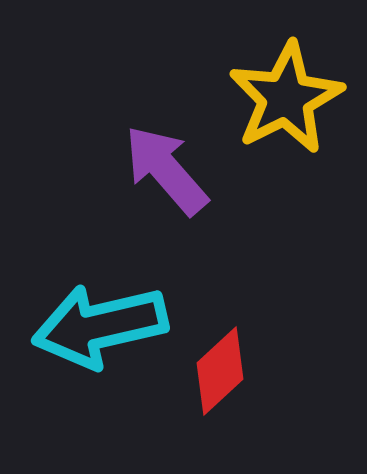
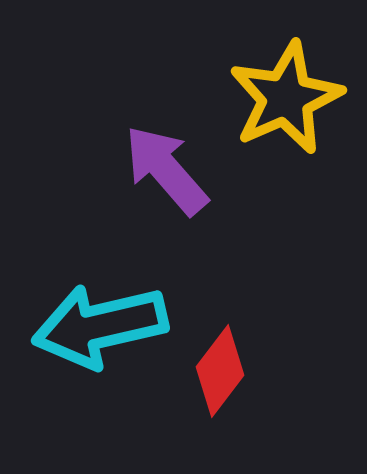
yellow star: rotated 3 degrees clockwise
red diamond: rotated 10 degrees counterclockwise
